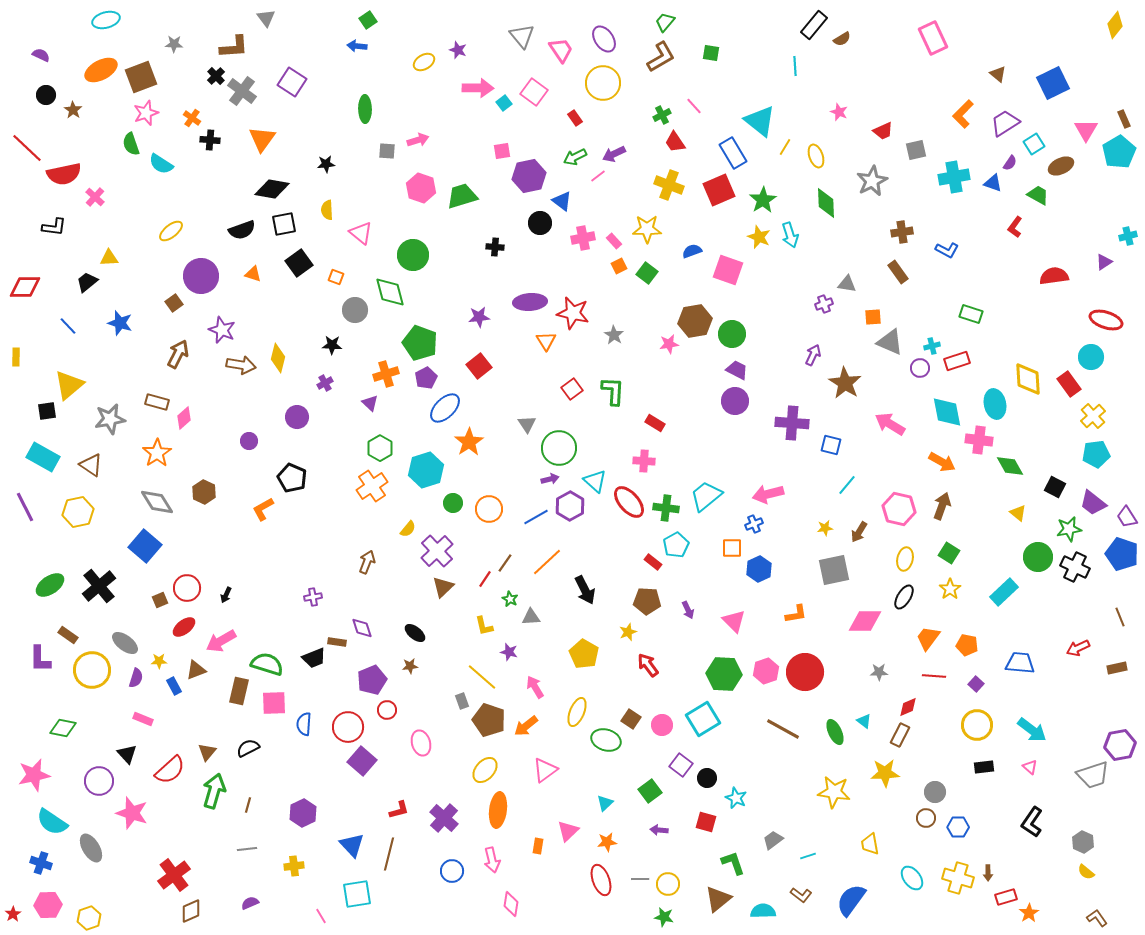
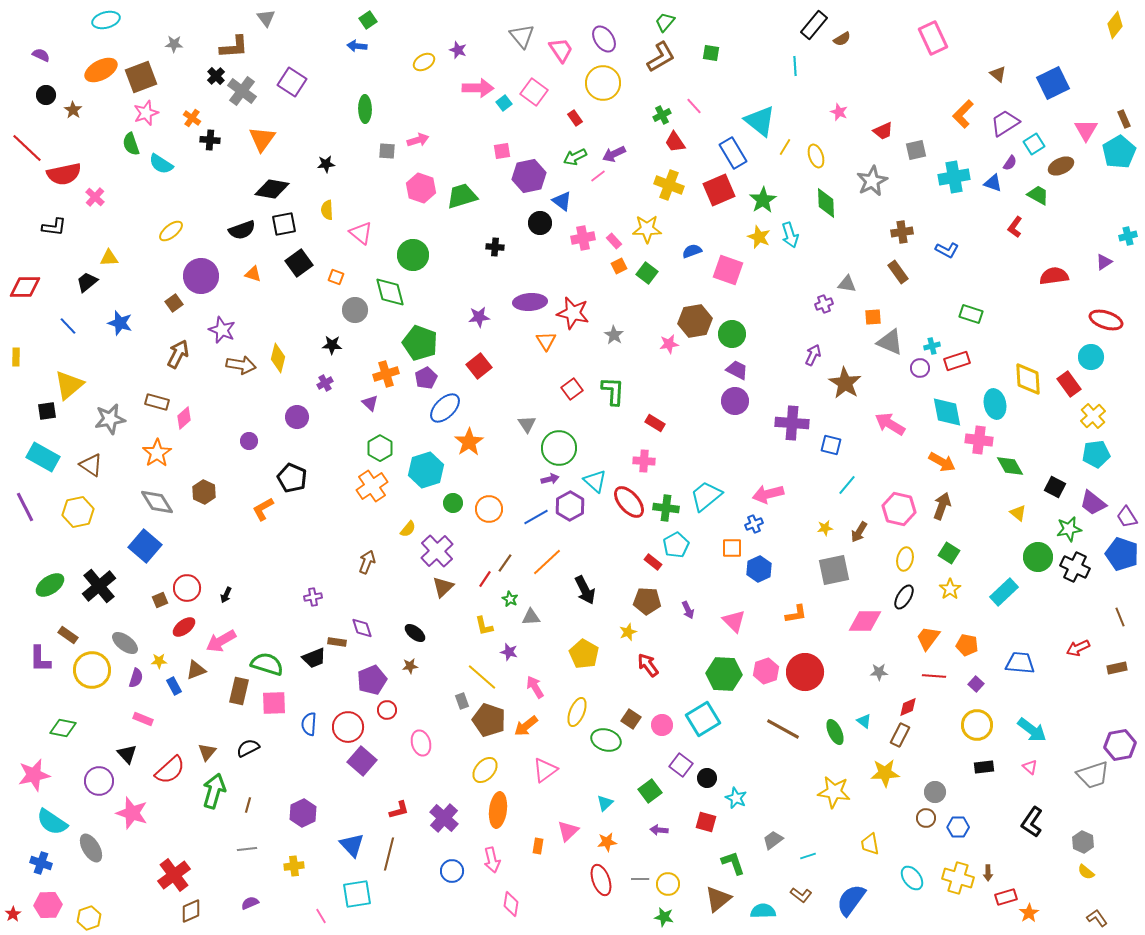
blue semicircle at (304, 724): moved 5 px right
